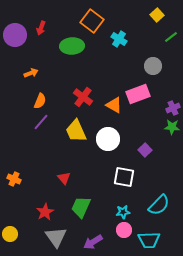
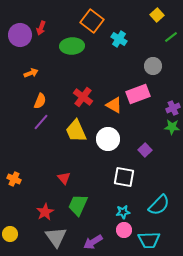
purple circle: moved 5 px right
green trapezoid: moved 3 px left, 2 px up
